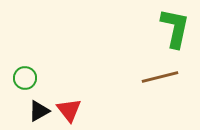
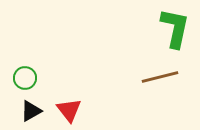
black triangle: moved 8 px left
